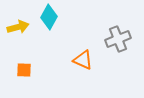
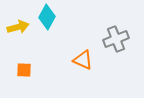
cyan diamond: moved 2 px left
gray cross: moved 2 px left
